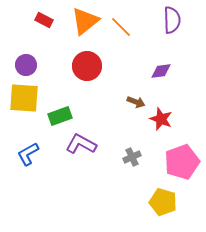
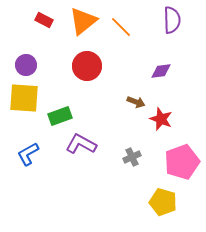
orange triangle: moved 2 px left
